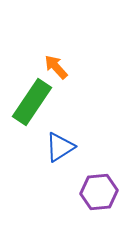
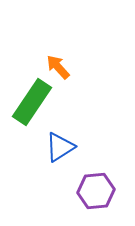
orange arrow: moved 2 px right
purple hexagon: moved 3 px left, 1 px up
